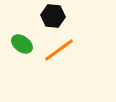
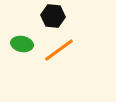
green ellipse: rotated 25 degrees counterclockwise
